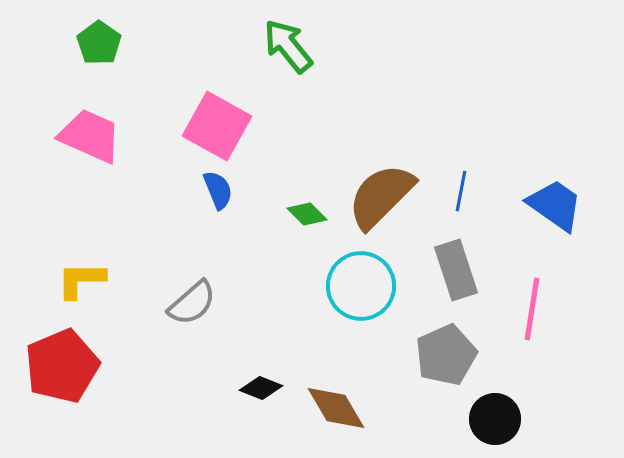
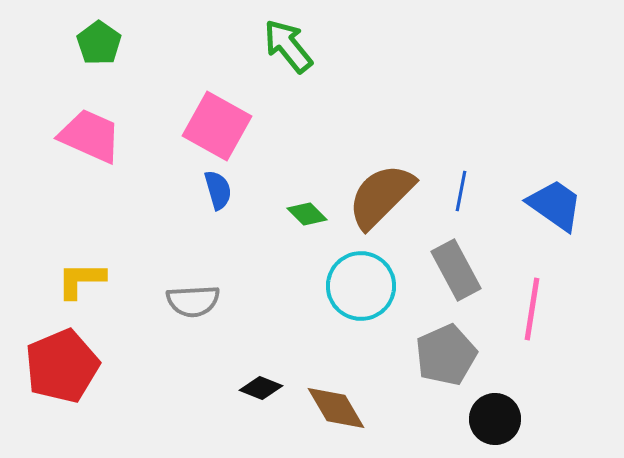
blue semicircle: rotated 6 degrees clockwise
gray rectangle: rotated 10 degrees counterclockwise
gray semicircle: moved 1 px right, 2 px up; rotated 38 degrees clockwise
